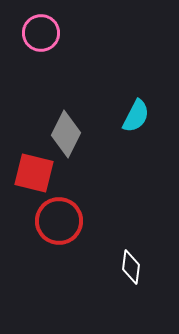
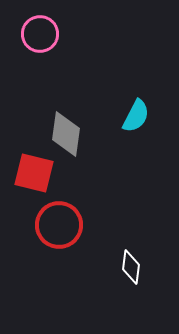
pink circle: moved 1 px left, 1 px down
gray diamond: rotated 18 degrees counterclockwise
red circle: moved 4 px down
